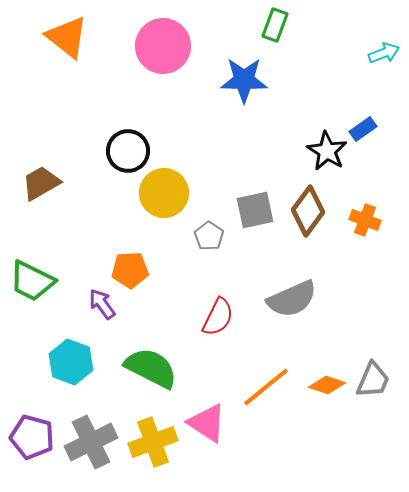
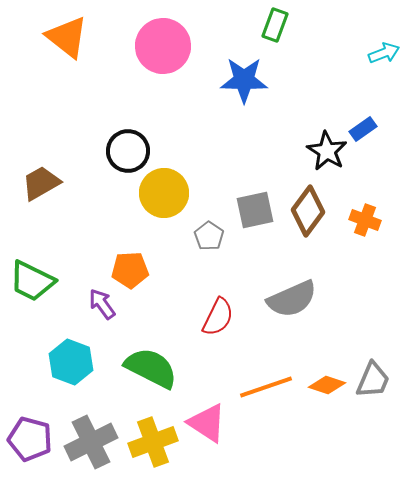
orange line: rotated 20 degrees clockwise
purple pentagon: moved 2 px left, 2 px down
